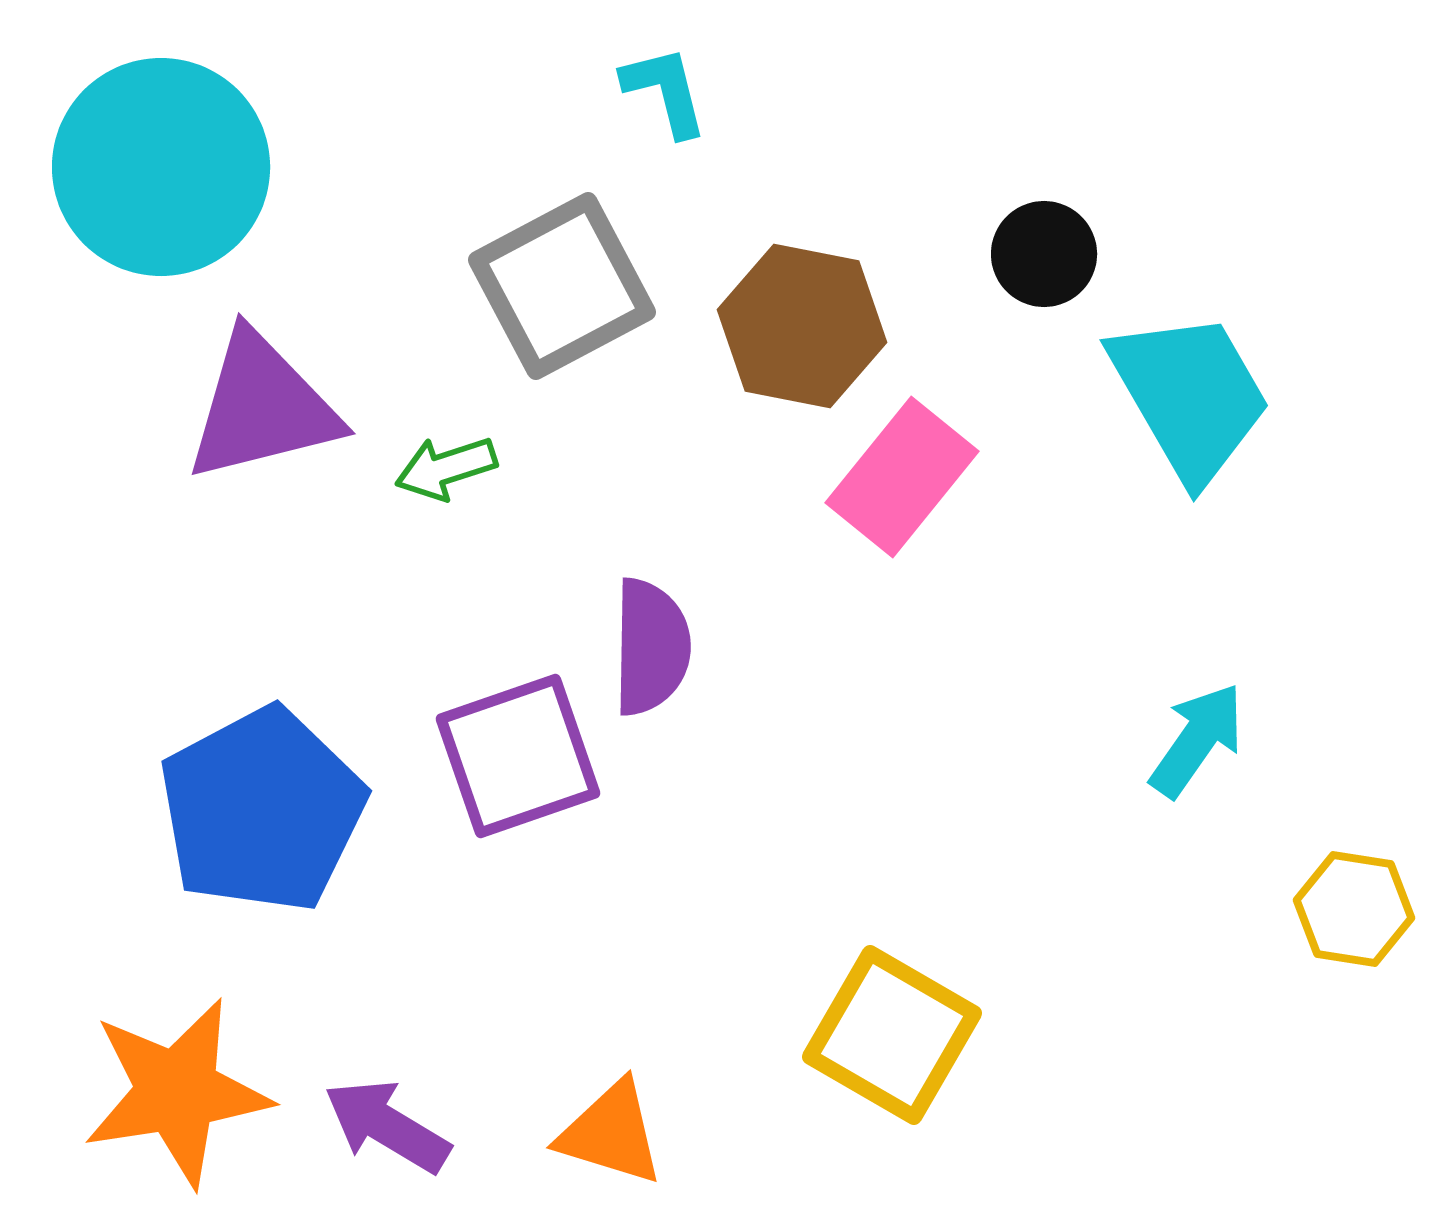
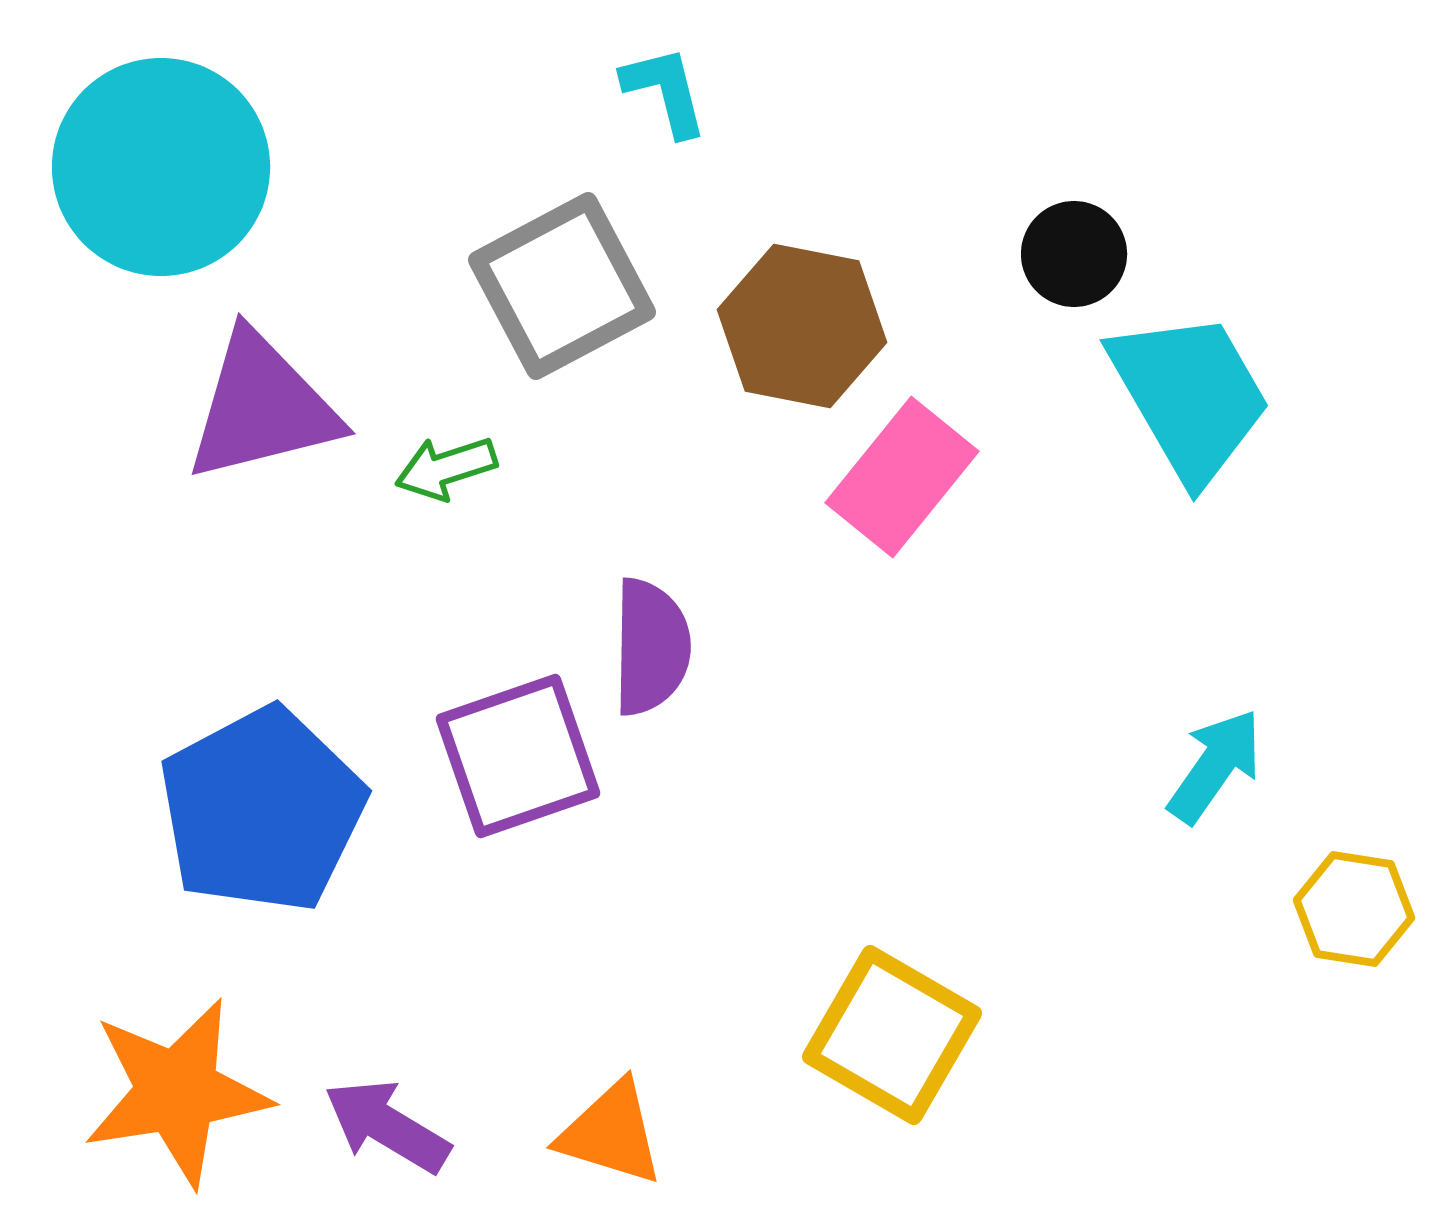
black circle: moved 30 px right
cyan arrow: moved 18 px right, 26 px down
